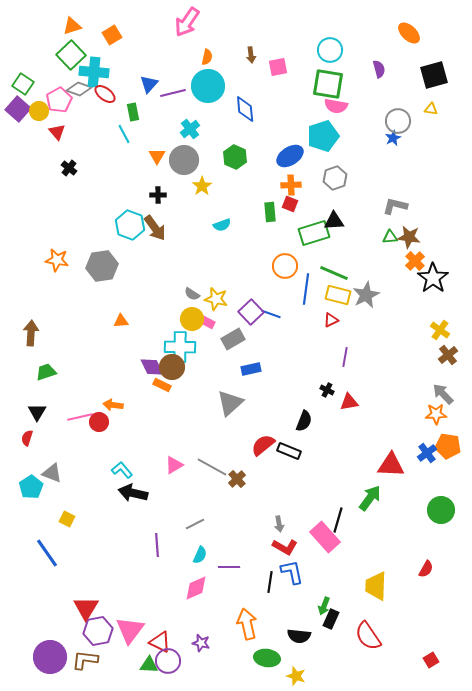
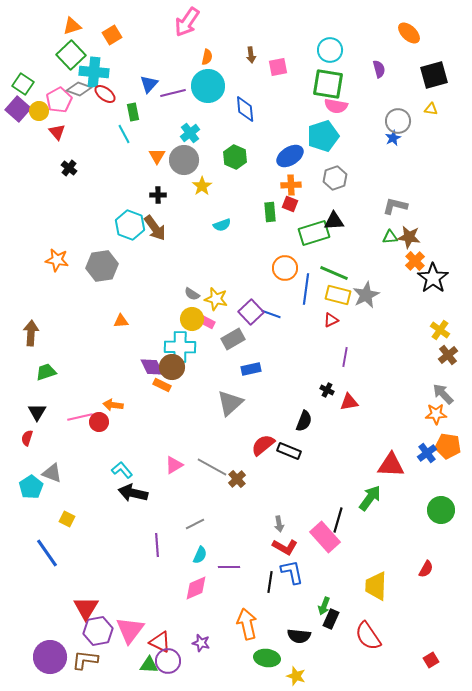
cyan cross at (190, 129): moved 4 px down
orange circle at (285, 266): moved 2 px down
